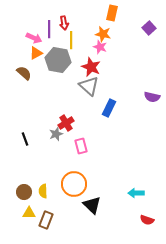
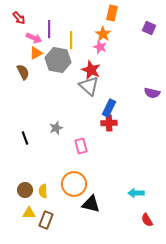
red arrow: moved 45 px left, 5 px up; rotated 32 degrees counterclockwise
purple square: rotated 24 degrees counterclockwise
orange star: rotated 21 degrees clockwise
red star: moved 3 px down
brown semicircle: moved 1 px left, 1 px up; rotated 21 degrees clockwise
purple semicircle: moved 4 px up
red cross: moved 43 px right; rotated 28 degrees clockwise
gray star: moved 6 px up
black line: moved 1 px up
brown circle: moved 1 px right, 2 px up
black triangle: moved 1 px left, 1 px up; rotated 30 degrees counterclockwise
red semicircle: rotated 40 degrees clockwise
